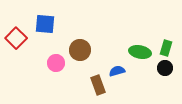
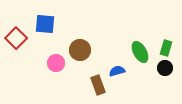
green ellipse: rotated 50 degrees clockwise
